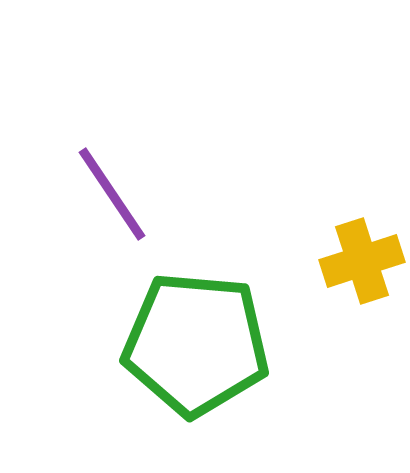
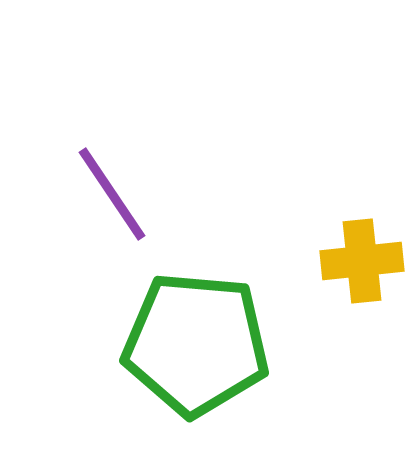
yellow cross: rotated 12 degrees clockwise
